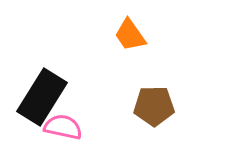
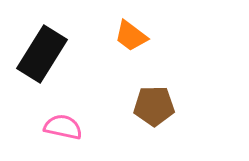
orange trapezoid: moved 1 px right, 1 px down; rotated 18 degrees counterclockwise
black rectangle: moved 43 px up
